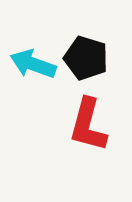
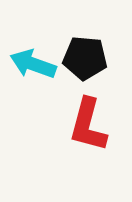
black pentagon: moved 1 px left; rotated 12 degrees counterclockwise
